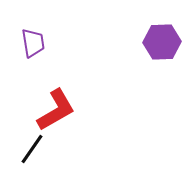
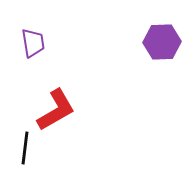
black line: moved 7 px left, 1 px up; rotated 28 degrees counterclockwise
